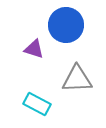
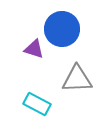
blue circle: moved 4 px left, 4 px down
